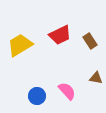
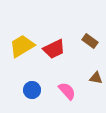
red trapezoid: moved 6 px left, 14 px down
brown rectangle: rotated 21 degrees counterclockwise
yellow trapezoid: moved 2 px right, 1 px down
blue circle: moved 5 px left, 6 px up
